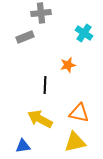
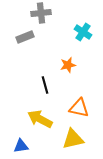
cyan cross: moved 1 px left, 1 px up
black line: rotated 18 degrees counterclockwise
orange triangle: moved 5 px up
yellow triangle: moved 2 px left, 3 px up
blue triangle: moved 2 px left
